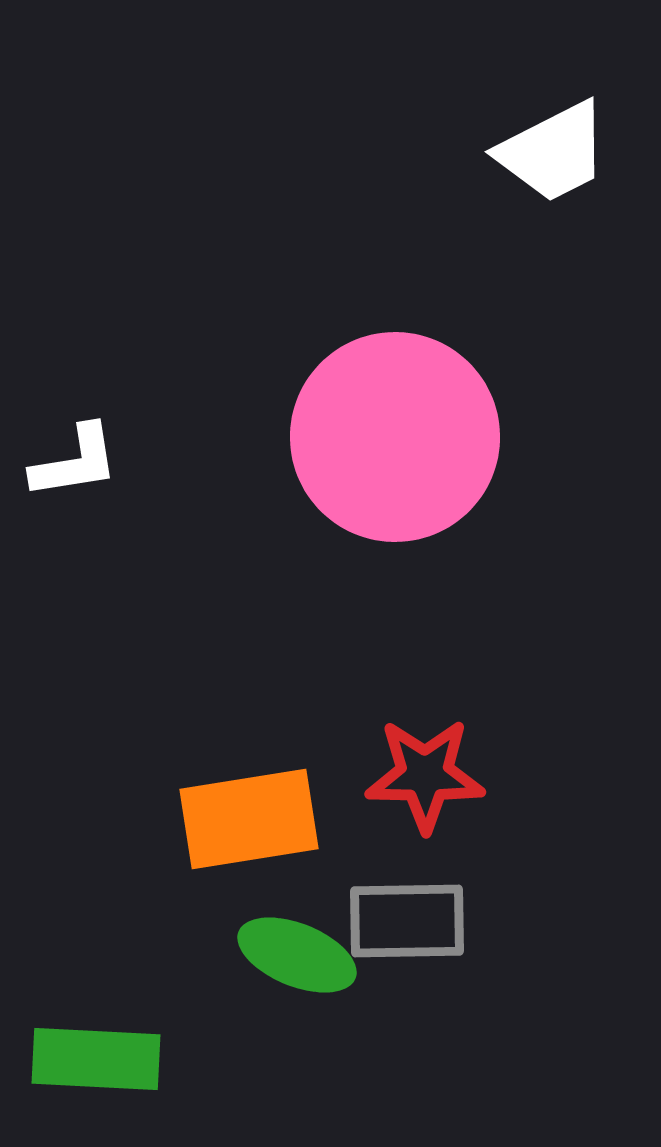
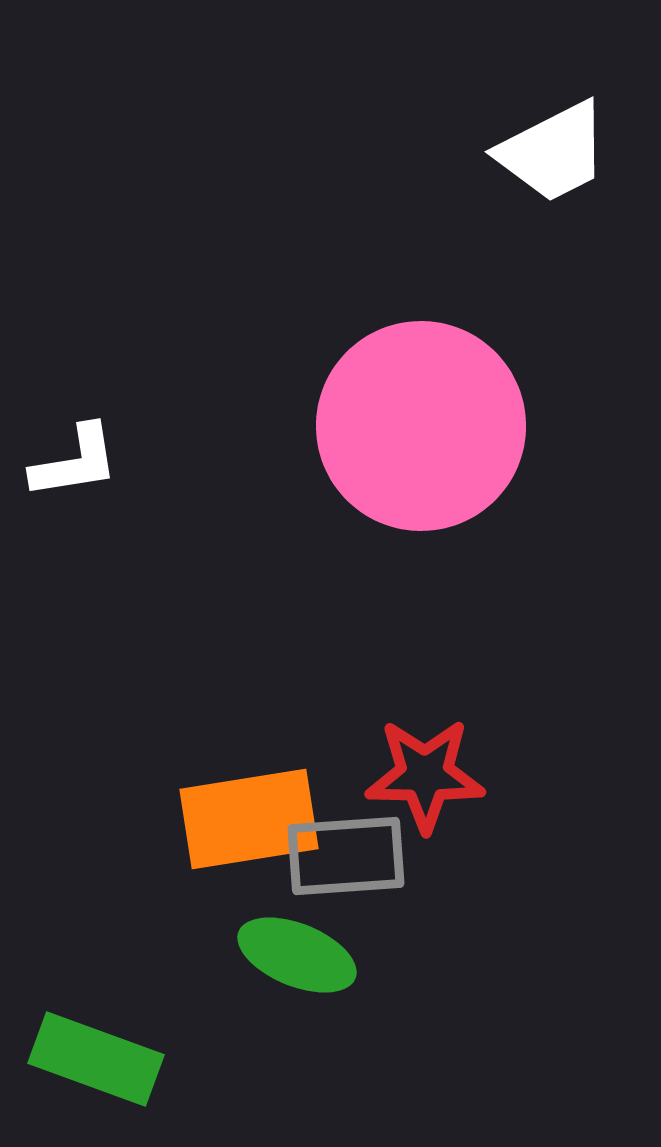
pink circle: moved 26 px right, 11 px up
gray rectangle: moved 61 px left, 65 px up; rotated 3 degrees counterclockwise
green rectangle: rotated 17 degrees clockwise
